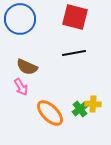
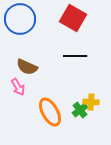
red square: moved 2 px left, 1 px down; rotated 16 degrees clockwise
black line: moved 1 px right, 3 px down; rotated 10 degrees clockwise
pink arrow: moved 3 px left
yellow cross: moved 2 px left, 2 px up
green cross: moved 1 px down
orange ellipse: moved 1 px up; rotated 16 degrees clockwise
